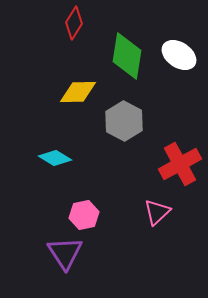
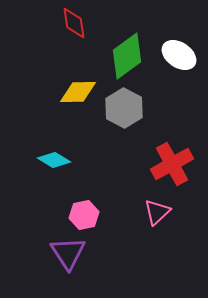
red diamond: rotated 40 degrees counterclockwise
green diamond: rotated 45 degrees clockwise
gray hexagon: moved 13 px up
cyan diamond: moved 1 px left, 2 px down
red cross: moved 8 px left
purple triangle: moved 3 px right
